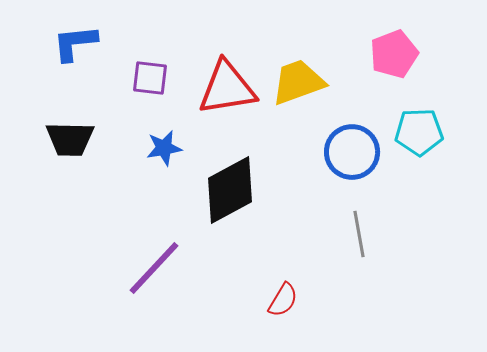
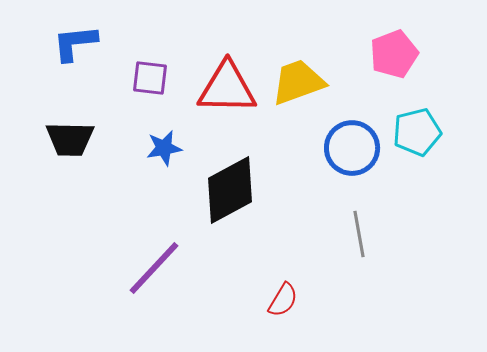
red triangle: rotated 10 degrees clockwise
cyan pentagon: moved 2 px left; rotated 12 degrees counterclockwise
blue circle: moved 4 px up
